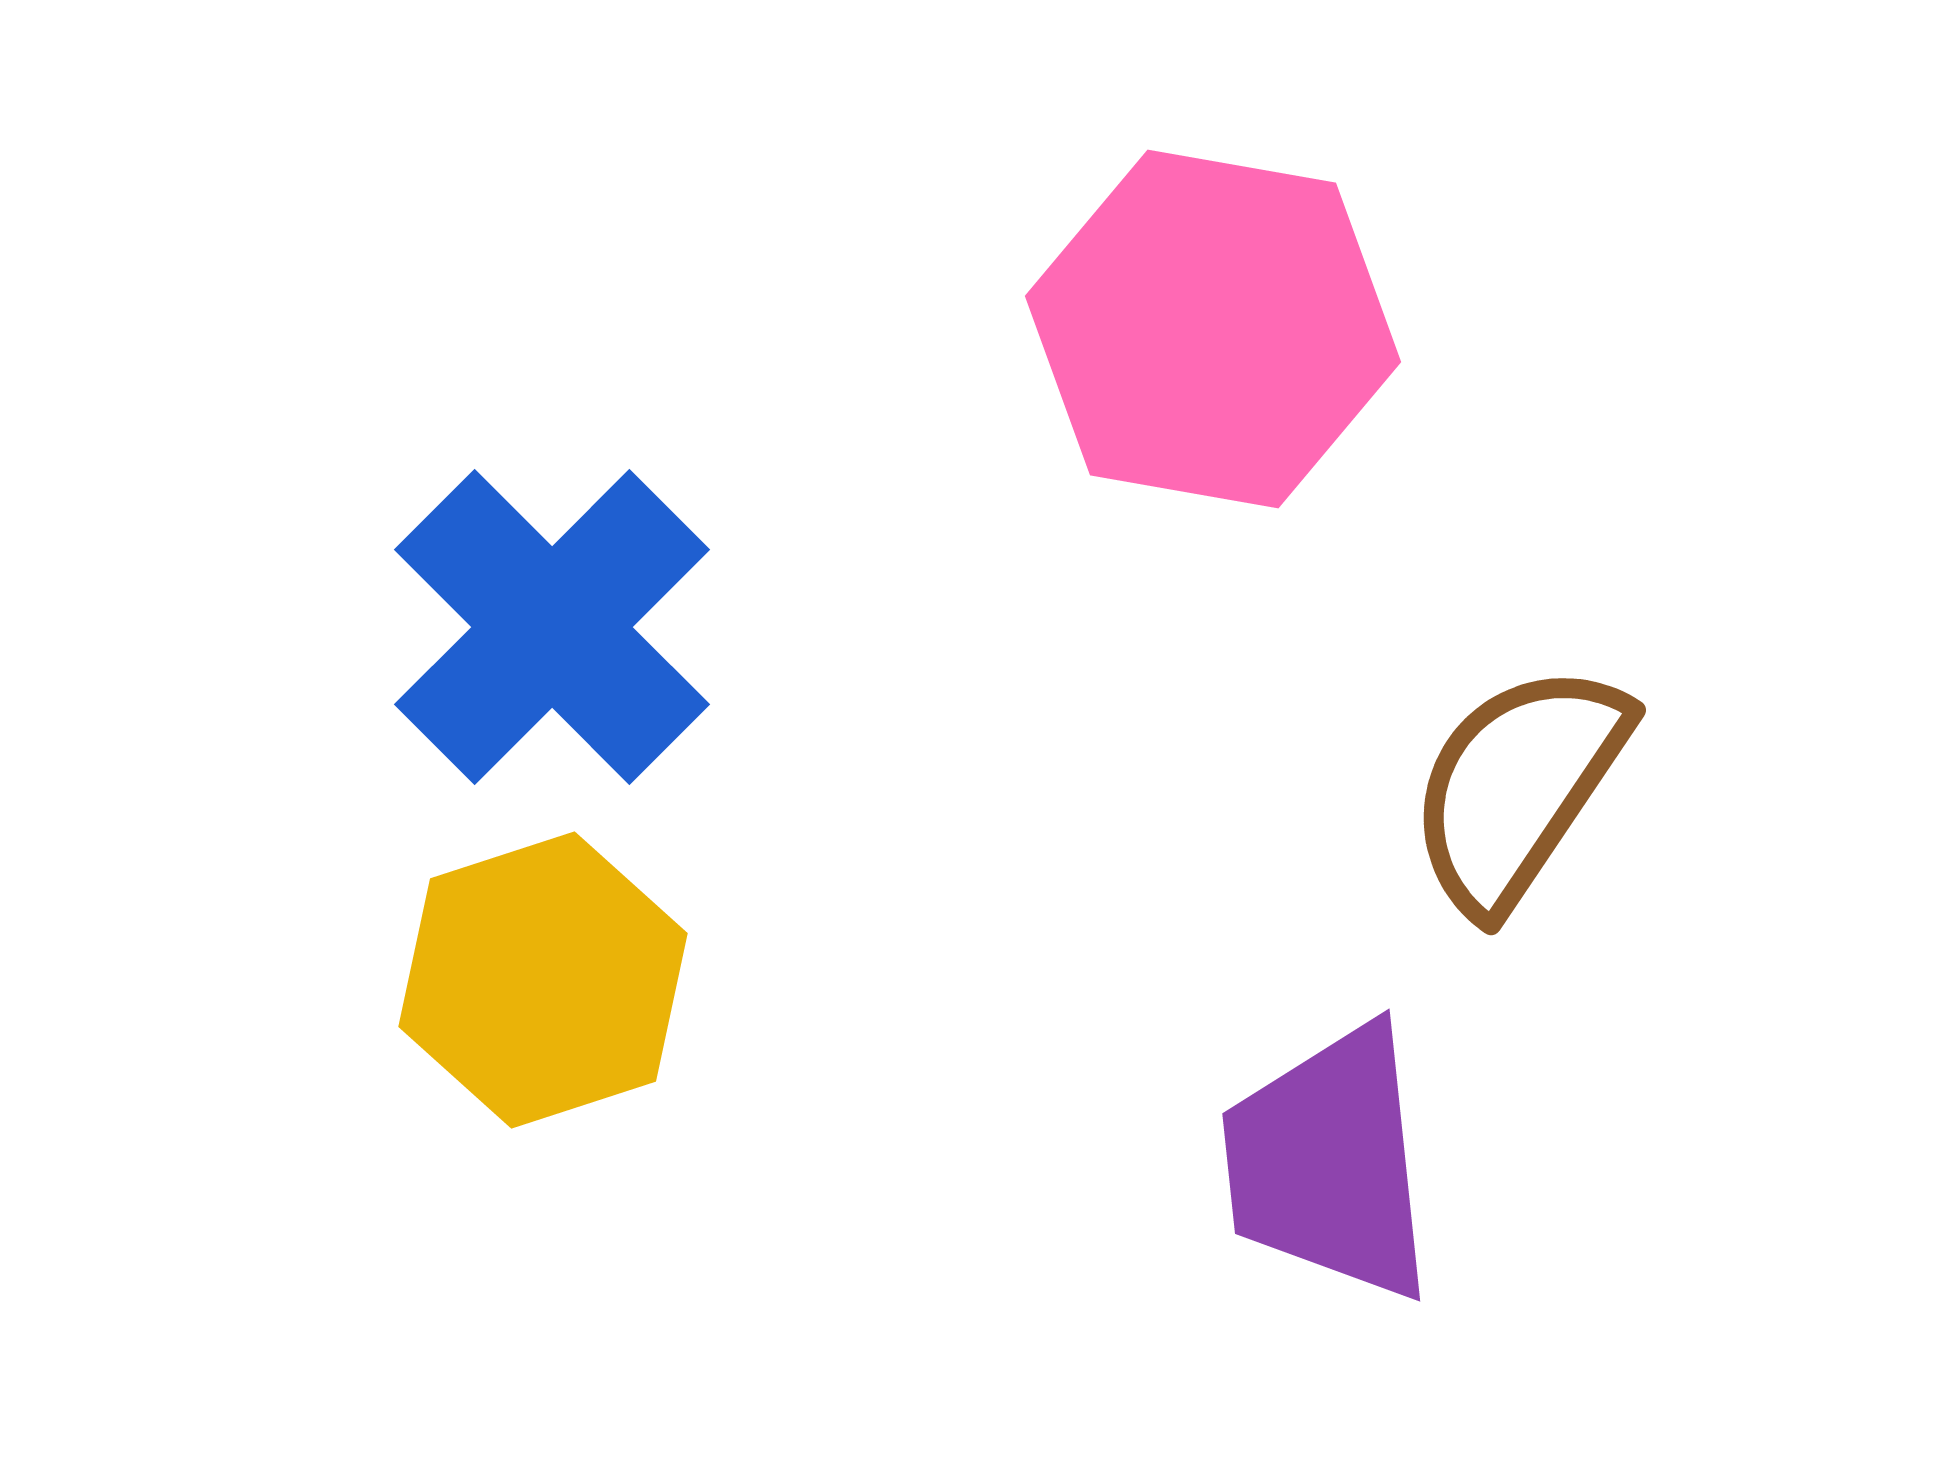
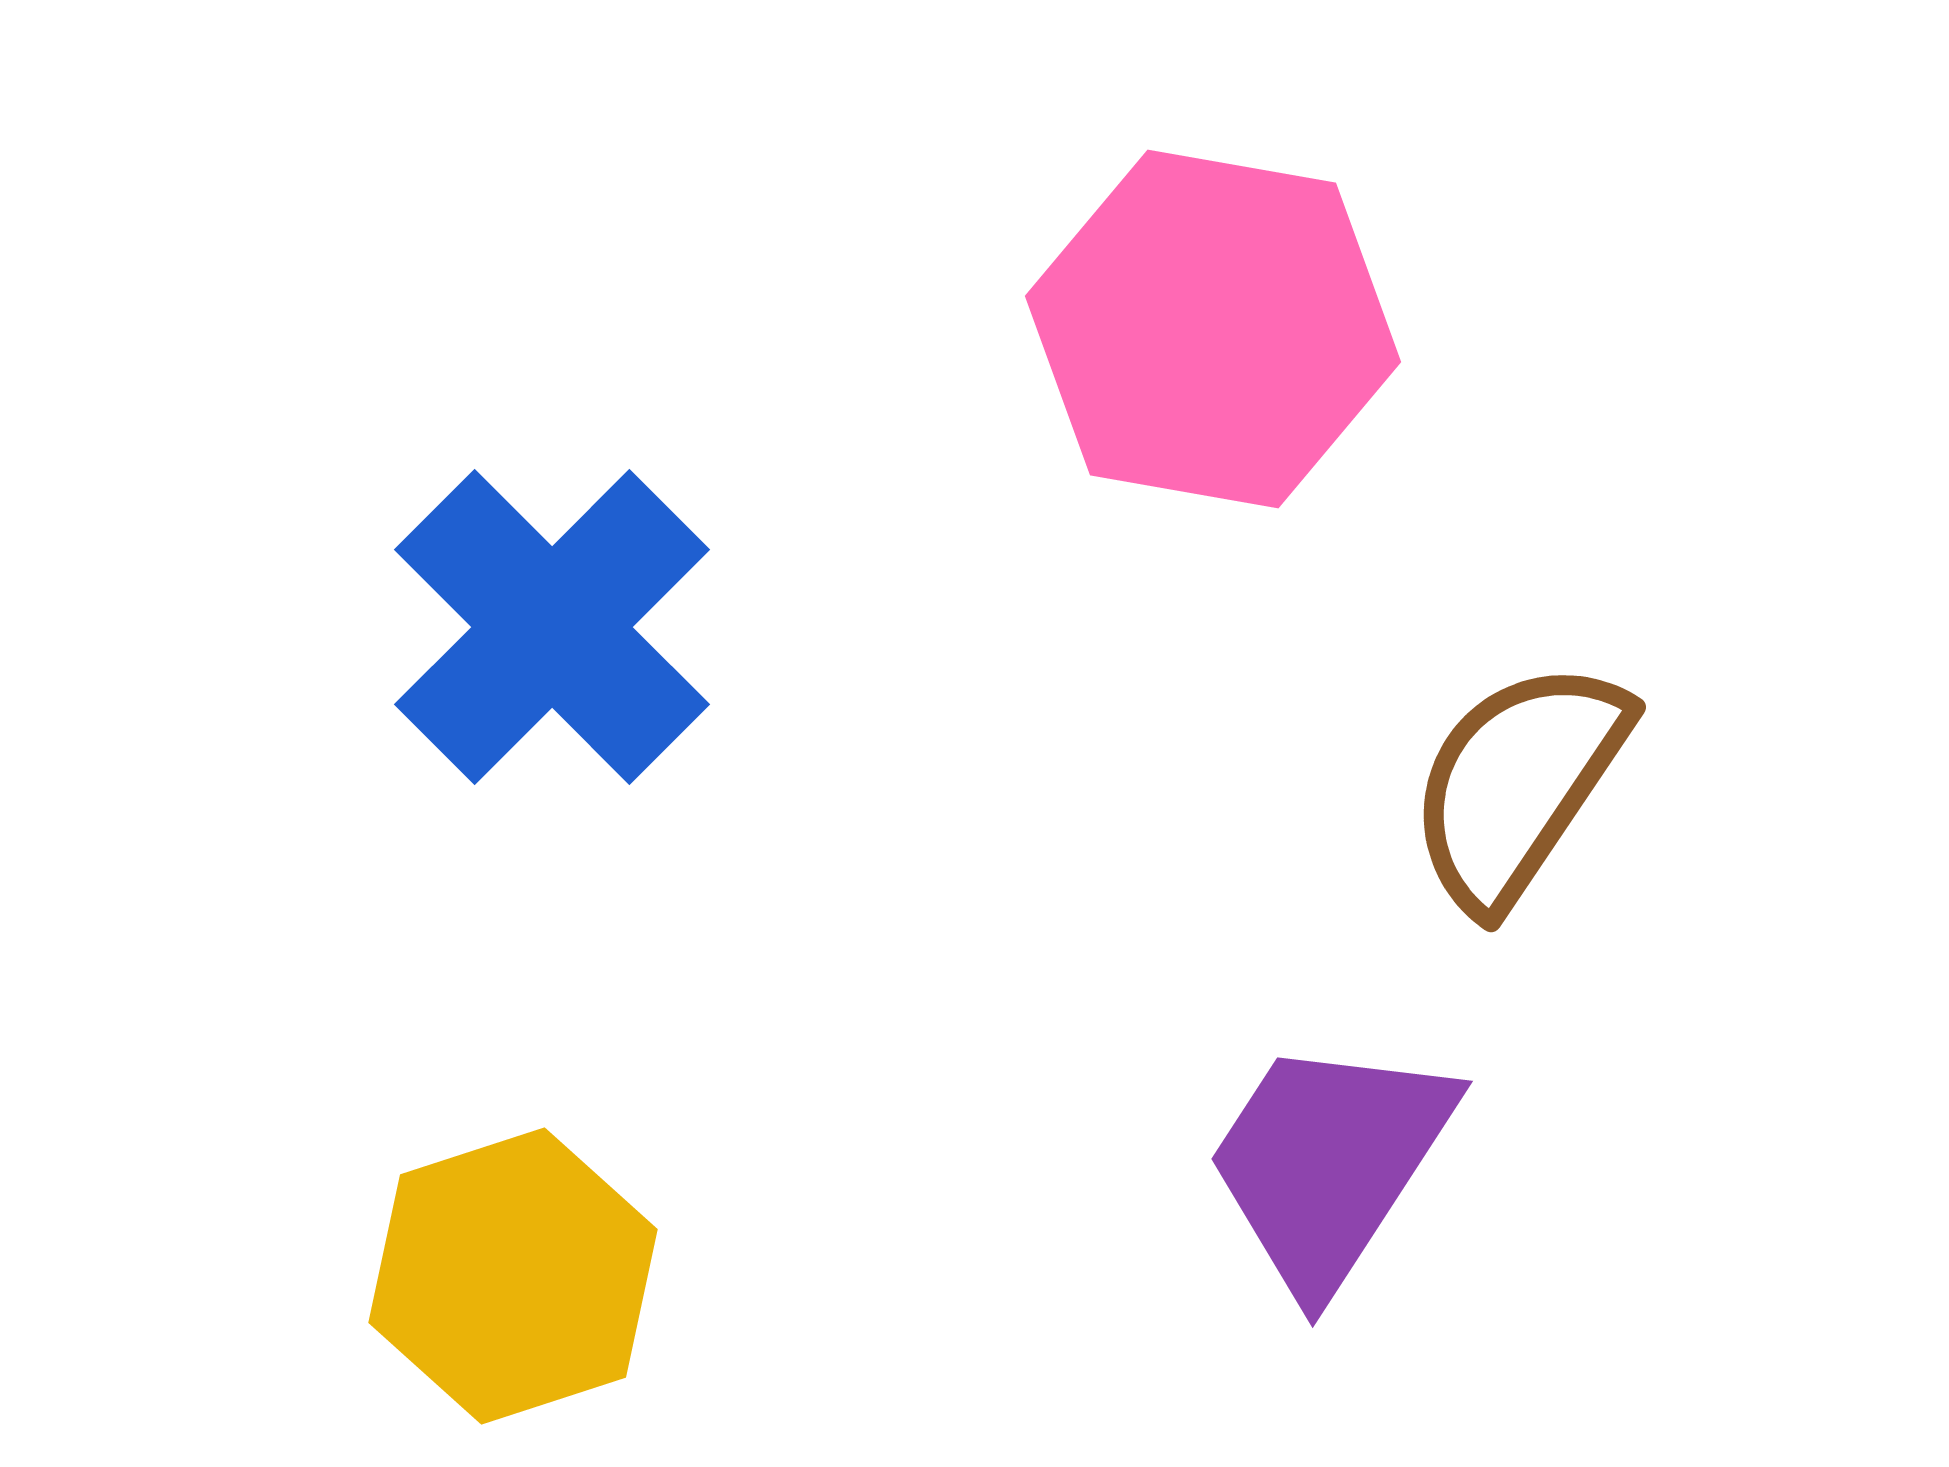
brown semicircle: moved 3 px up
yellow hexagon: moved 30 px left, 296 px down
purple trapezoid: rotated 39 degrees clockwise
